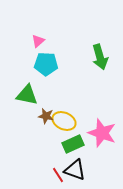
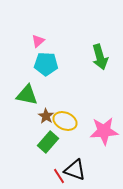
brown star: rotated 21 degrees clockwise
yellow ellipse: moved 1 px right
pink star: moved 2 px right, 2 px up; rotated 24 degrees counterclockwise
green rectangle: moved 25 px left, 2 px up; rotated 25 degrees counterclockwise
red line: moved 1 px right, 1 px down
